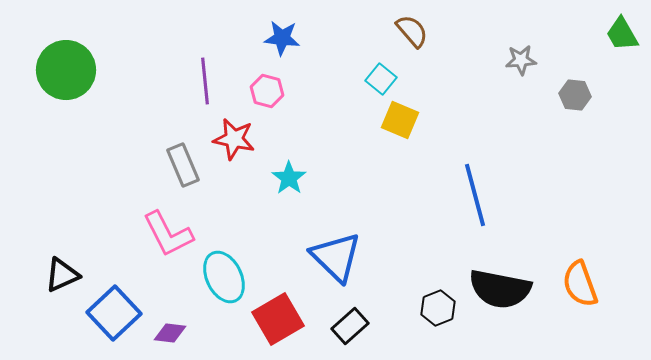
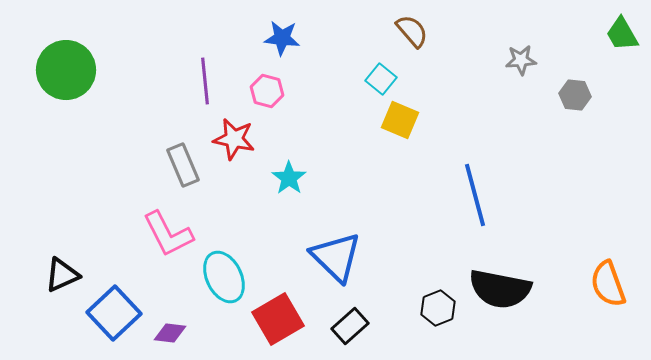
orange semicircle: moved 28 px right
